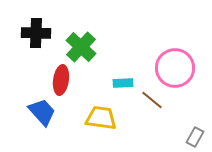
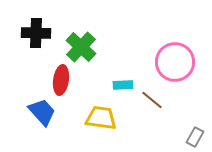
pink circle: moved 6 px up
cyan rectangle: moved 2 px down
